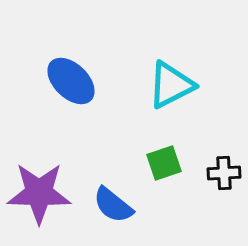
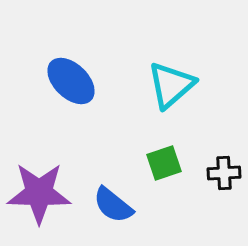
cyan triangle: rotated 14 degrees counterclockwise
